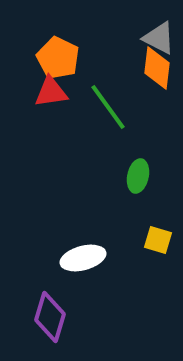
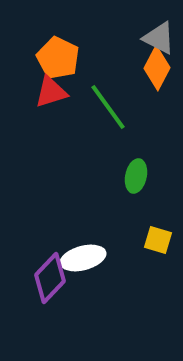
orange diamond: rotated 21 degrees clockwise
red triangle: rotated 9 degrees counterclockwise
green ellipse: moved 2 px left
purple diamond: moved 39 px up; rotated 27 degrees clockwise
